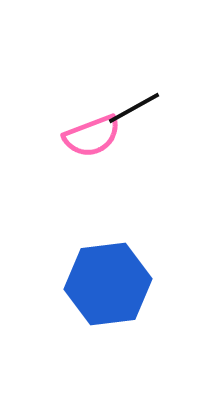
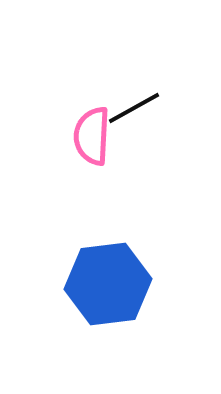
pink semicircle: rotated 114 degrees clockwise
